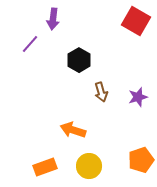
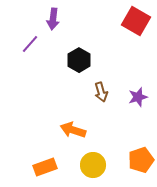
yellow circle: moved 4 px right, 1 px up
